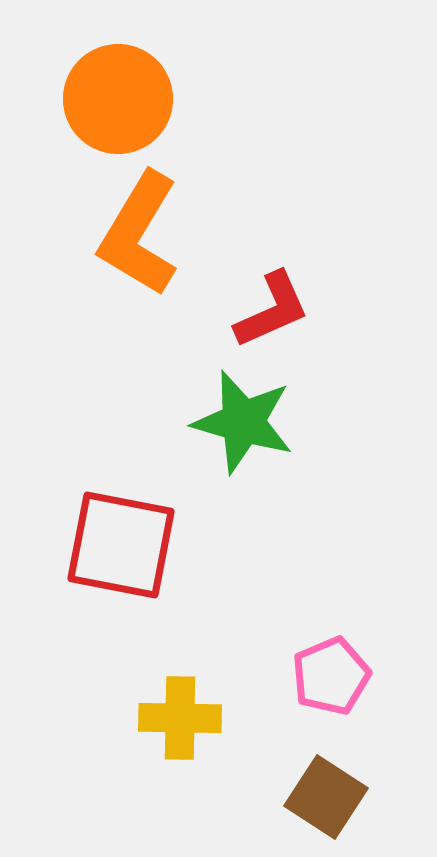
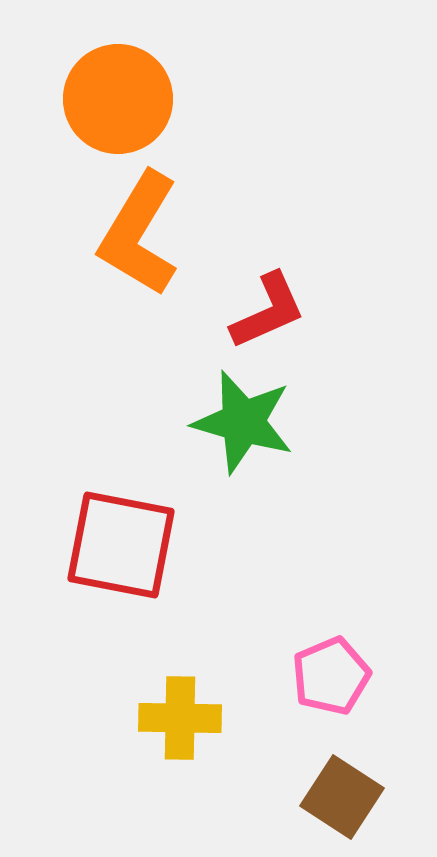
red L-shape: moved 4 px left, 1 px down
brown square: moved 16 px right
